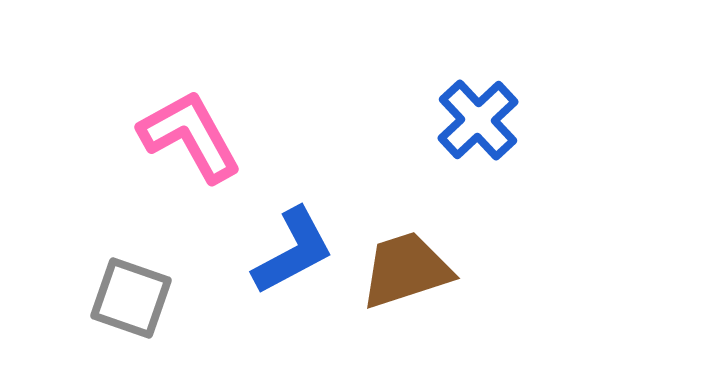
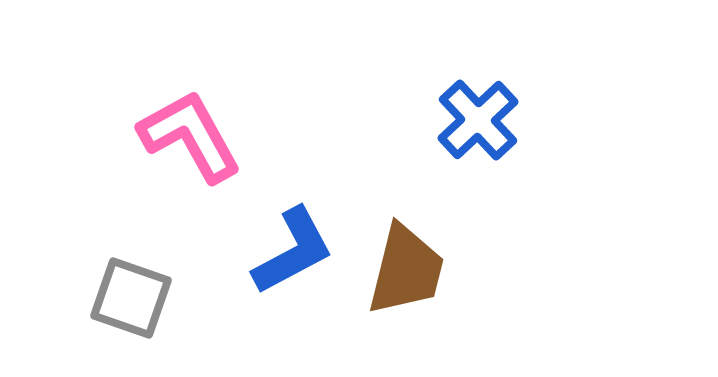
brown trapezoid: rotated 122 degrees clockwise
